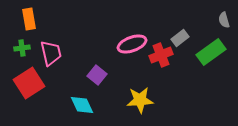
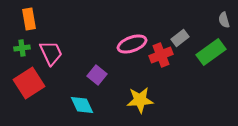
pink trapezoid: rotated 12 degrees counterclockwise
